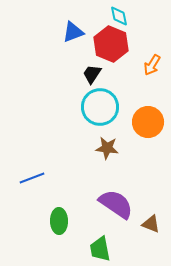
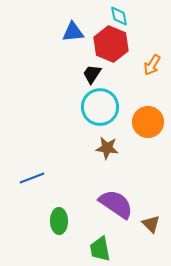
blue triangle: rotated 15 degrees clockwise
brown triangle: rotated 24 degrees clockwise
